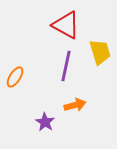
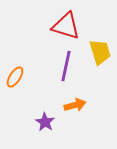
red triangle: moved 1 px down; rotated 12 degrees counterclockwise
